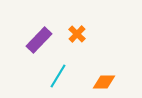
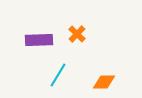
purple rectangle: rotated 44 degrees clockwise
cyan line: moved 1 px up
